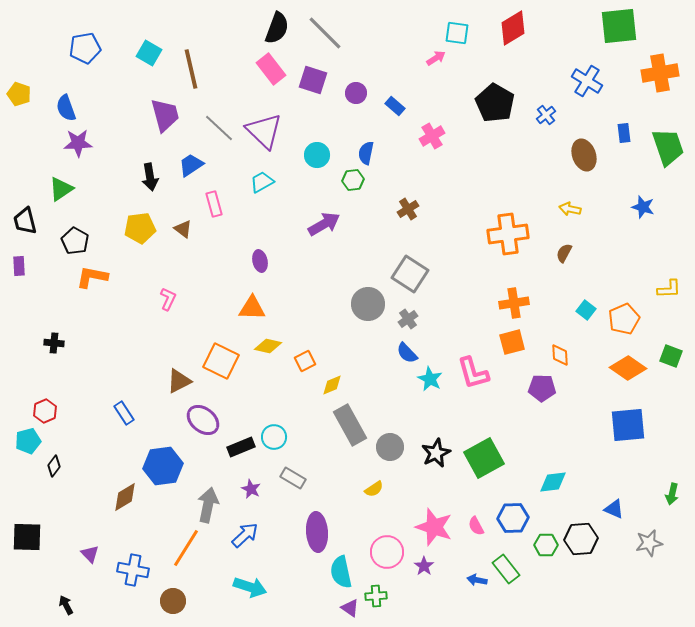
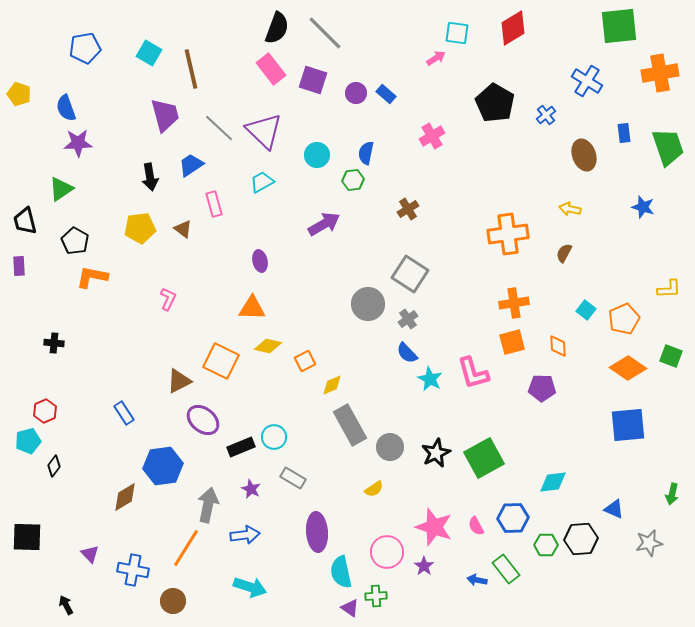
blue rectangle at (395, 106): moved 9 px left, 12 px up
orange diamond at (560, 355): moved 2 px left, 9 px up
blue arrow at (245, 535): rotated 36 degrees clockwise
